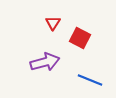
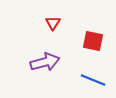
red square: moved 13 px right, 3 px down; rotated 15 degrees counterclockwise
blue line: moved 3 px right
